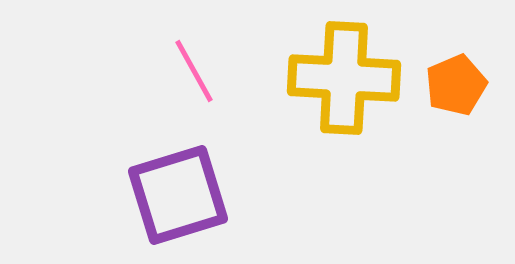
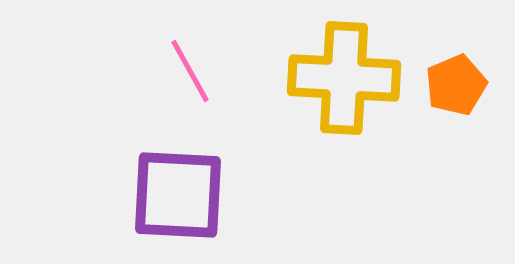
pink line: moved 4 px left
purple square: rotated 20 degrees clockwise
